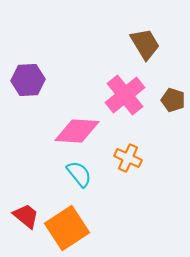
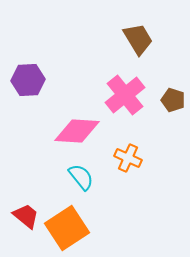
brown trapezoid: moved 7 px left, 5 px up
cyan semicircle: moved 2 px right, 3 px down
